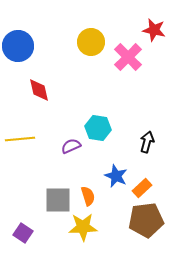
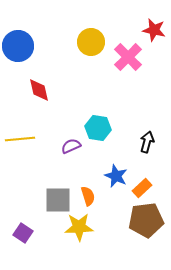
yellow star: moved 4 px left
